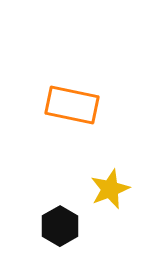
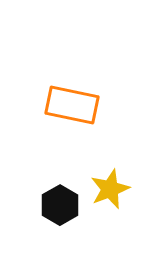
black hexagon: moved 21 px up
